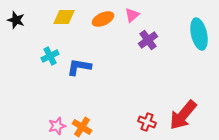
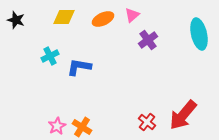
red cross: rotated 18 degrees clockwise
pink star: rotated 12 degrees counterclockwise
